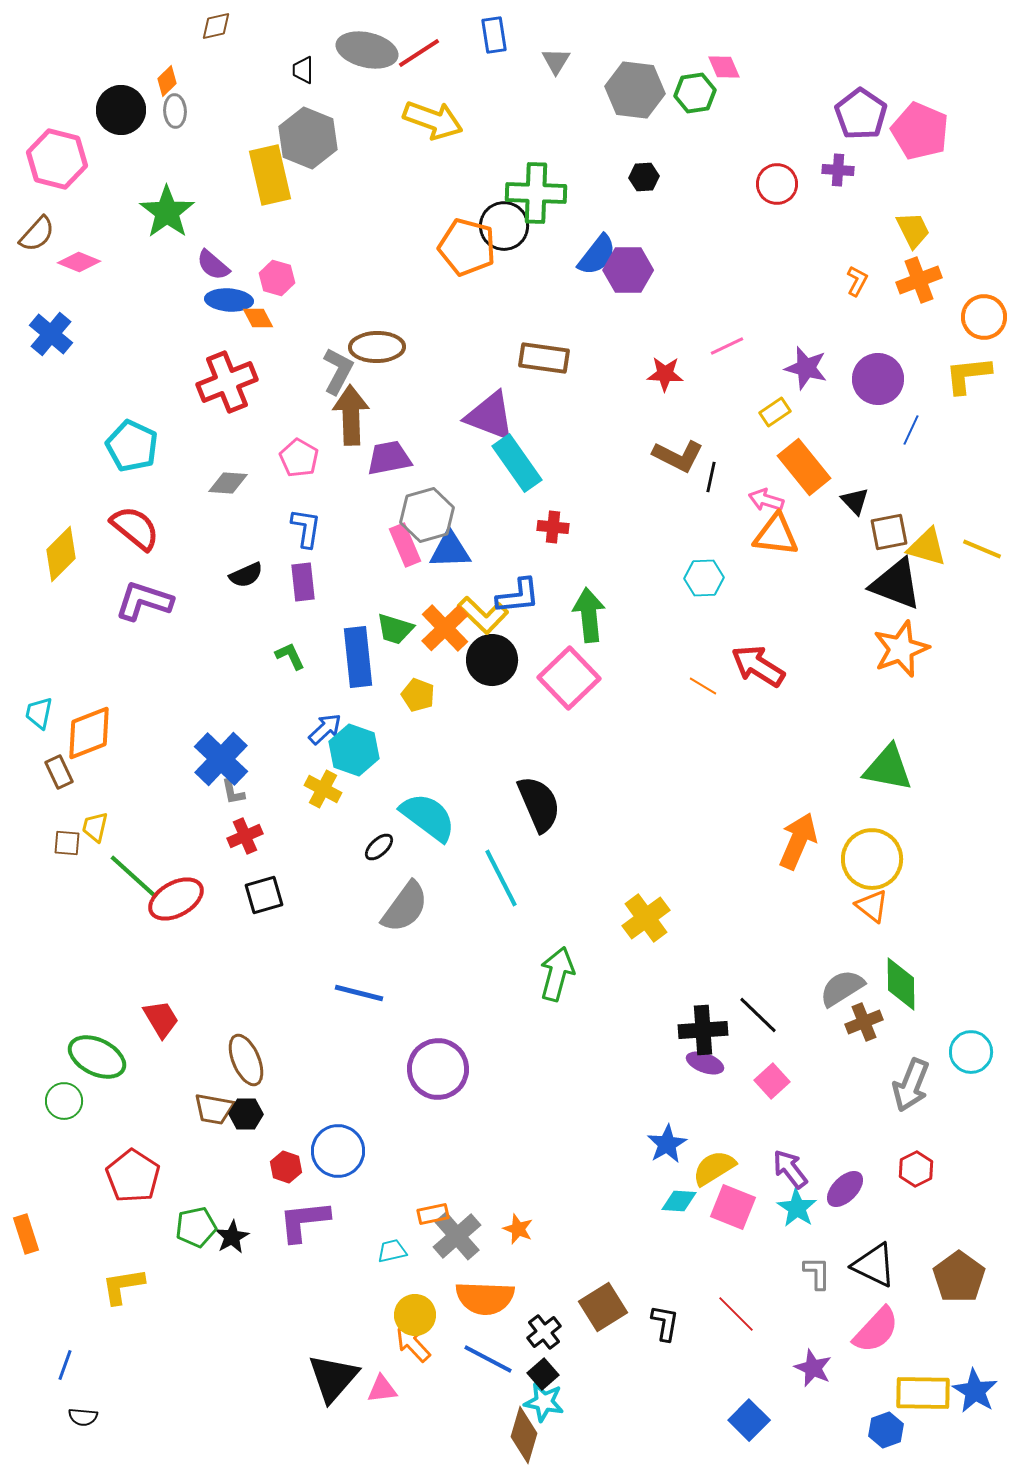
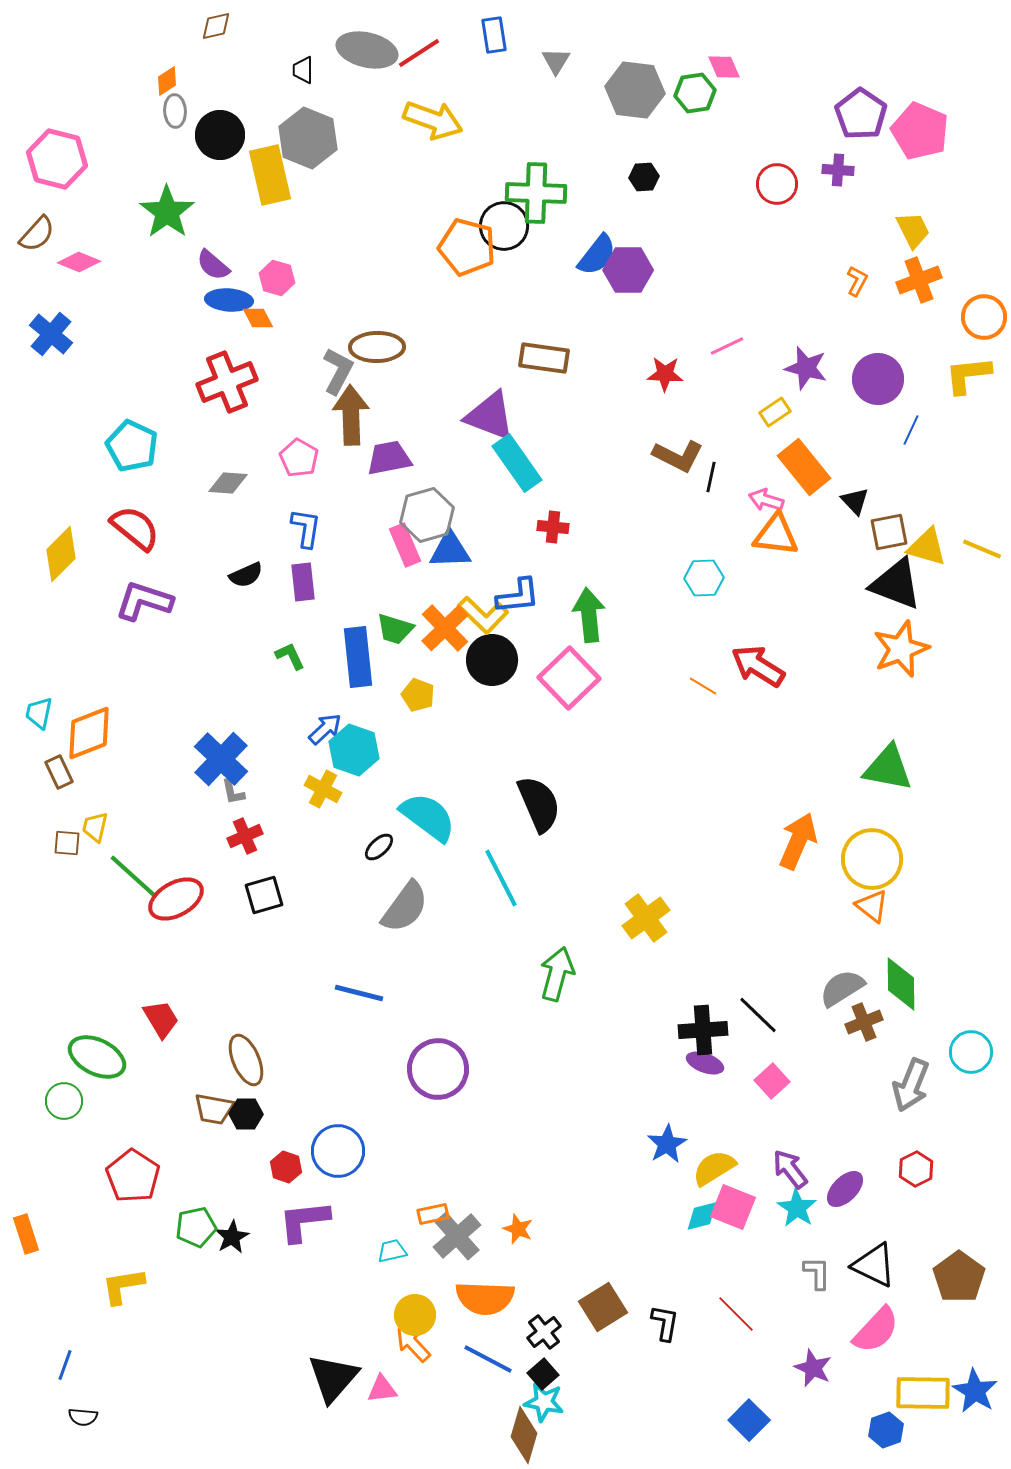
orange diamond at (167, 81): rotated 12 degrees clockwise
black circle at (121, 110): moved 99 px right, 25 px down
cyan diamond at (679, 1201): moved 23 px right, 15 px down; rotated 18 degrees counterclockwise
